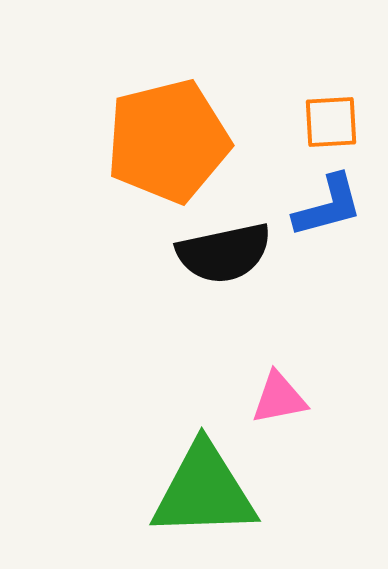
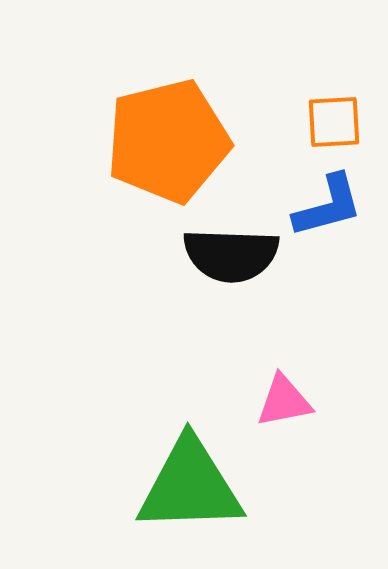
orange square: moved 3 px right
black semicircle: moved 7 px right, 2 px down; rotated 14 degrees clockwise
pink triangle: moved 5 px right, 3 px down
green triangle: moved 14 px left, 5 px up
